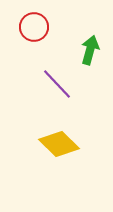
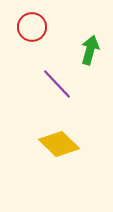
red circle: moved 2 px left
